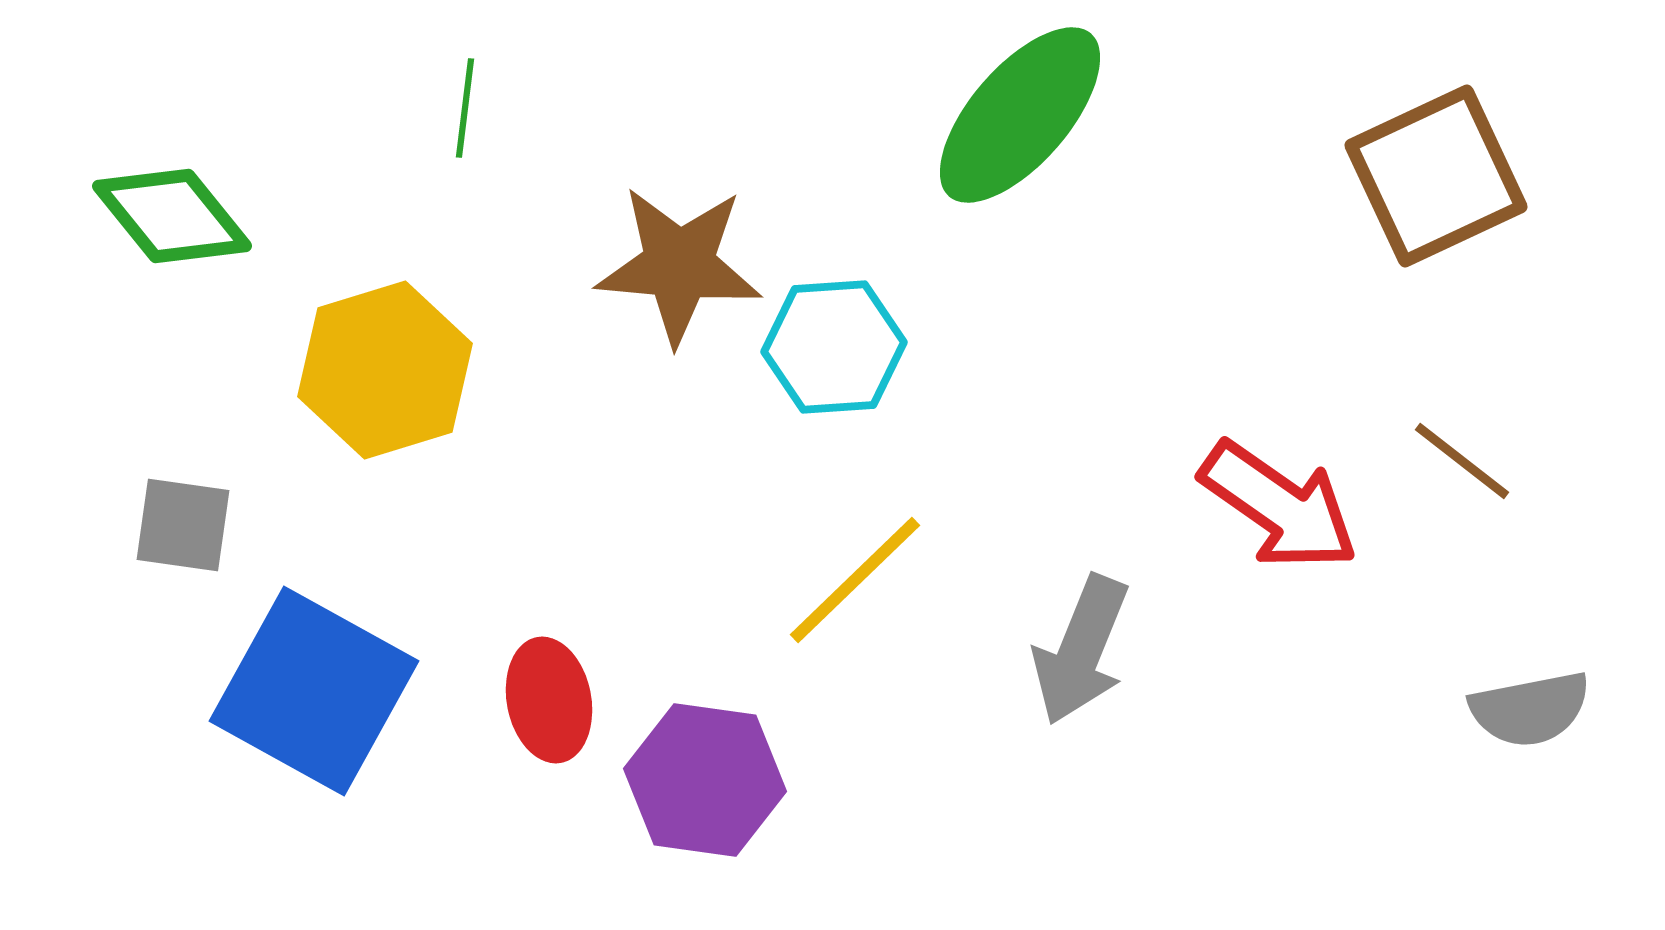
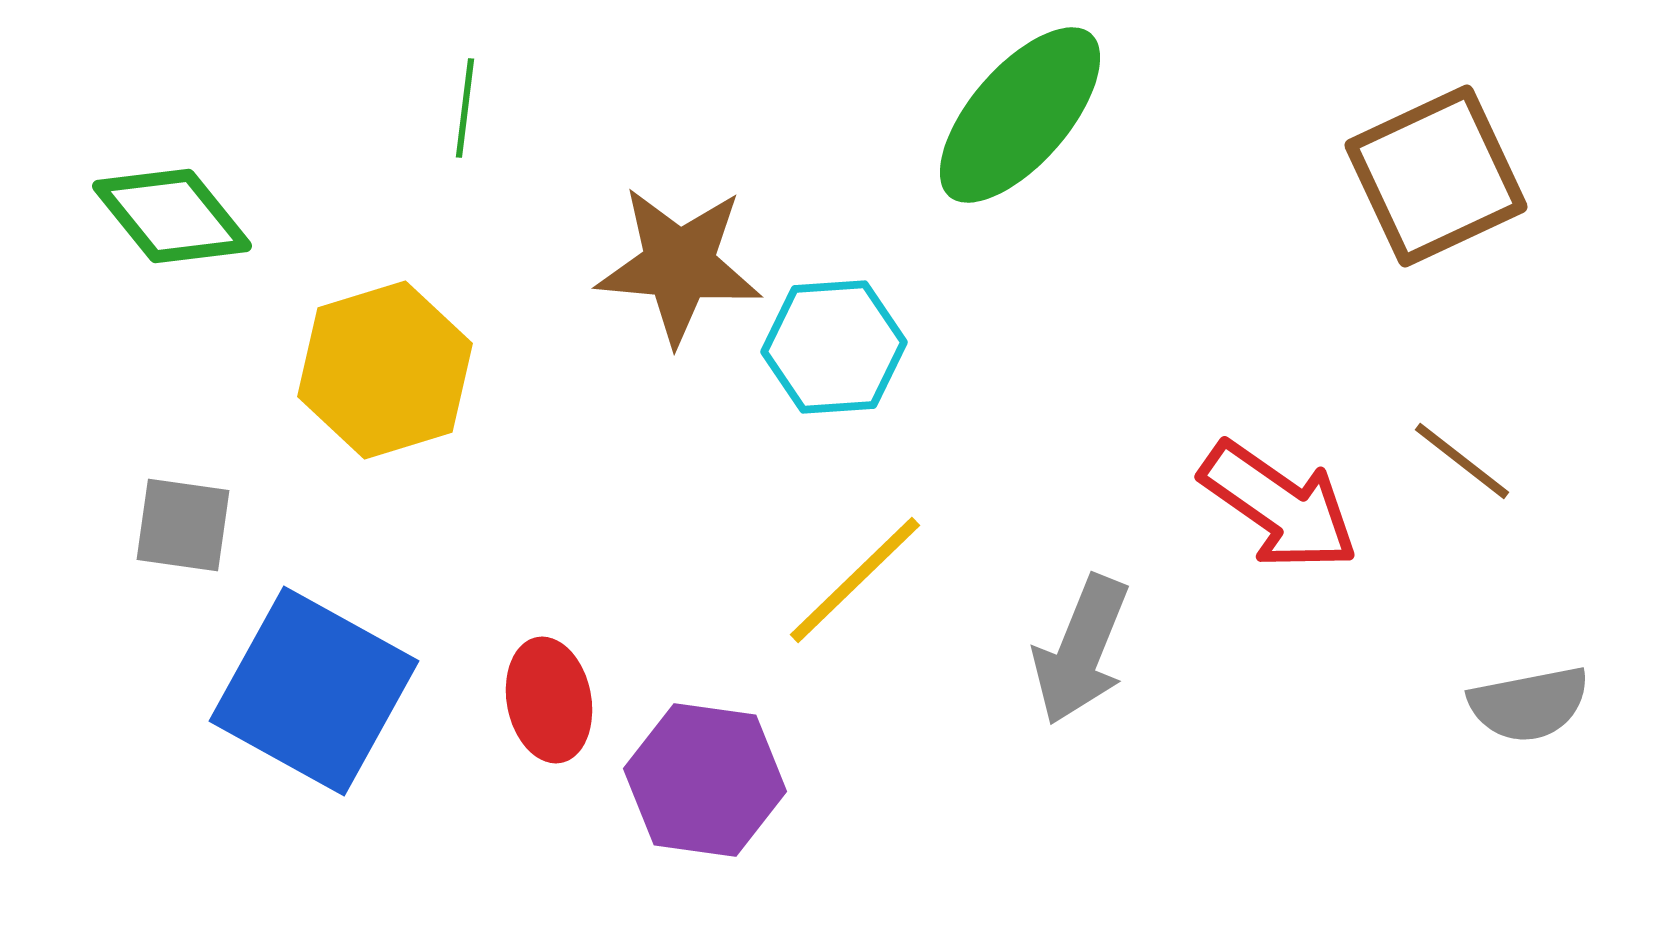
gray semicircle: moved 1 px left, 5 px up
